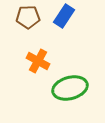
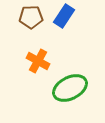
brown pentagon: moved 3 px right
green ellipse: rotated 12 degrees counterclockwise
